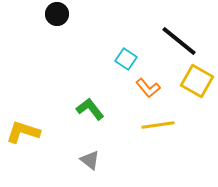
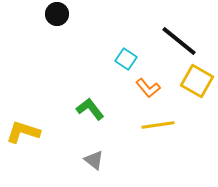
gray triangle: moved 4 px right
